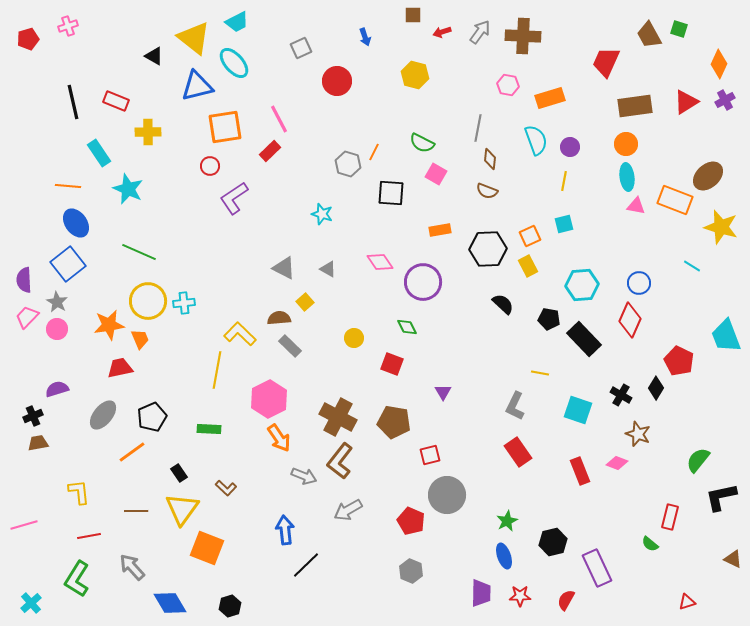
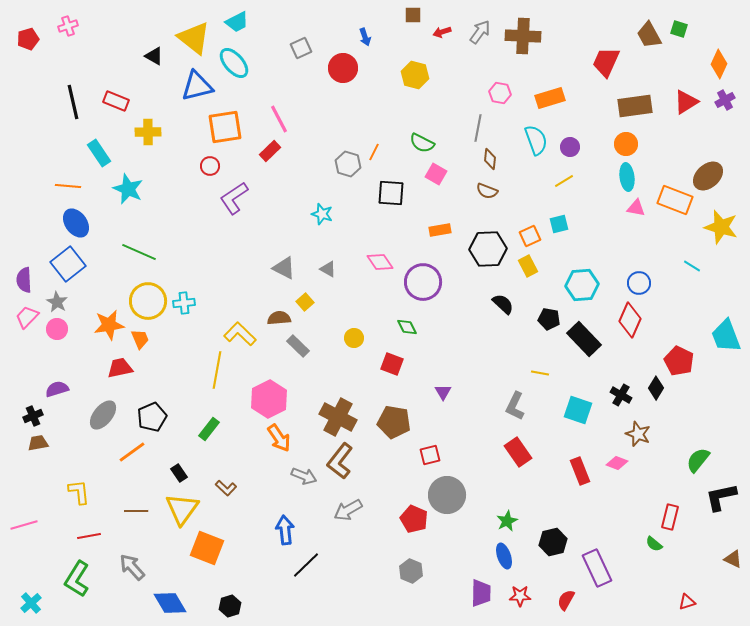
red circle at (337, 81): moved 6 px right, 13 px up
pink hexagon at (508, 85): moved 8 px left, 8 px down
yellow line at (564, 181): rotated 48 degrees clockwise
pink triangle at (636, 206): moved 2 px down
cyan square at (564, 224): moved 5 px left
gray rectangle at (290, 346): moved 8 px right
green rectangle at (209, 429): rotated 55 degrees counterclockwise
red pentagon at (411, 521): moved 3 px right, 2 px up
green semicircle at (650, 544): moved 4 px right
